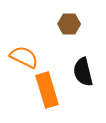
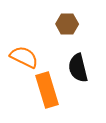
brown hexagon: moved 2 px left
black semicircle: moved 5 px left, 4 px up
